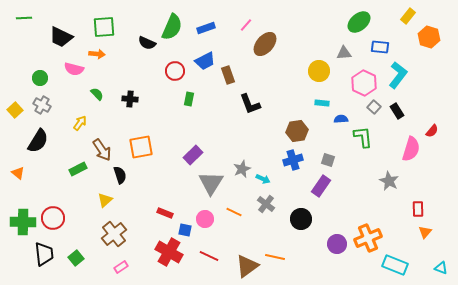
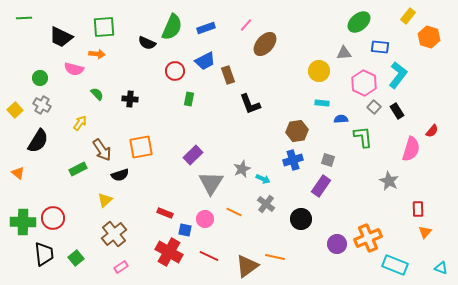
black semicircle at (120, 175): rotated 90 degrees clockwise
